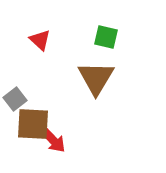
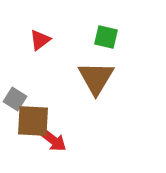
red triangle: rotated 40 degrees clockwise
gray square: rotated 20 degrees counterclockwise
brown square: moved 3 px up
red arrow: rotated 8 degrees counterclockwise
